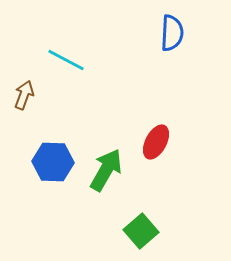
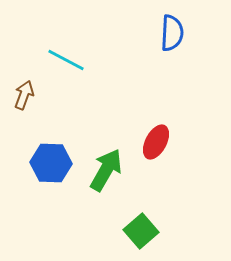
blue hexagon: moved 2 px left, 1 px down
